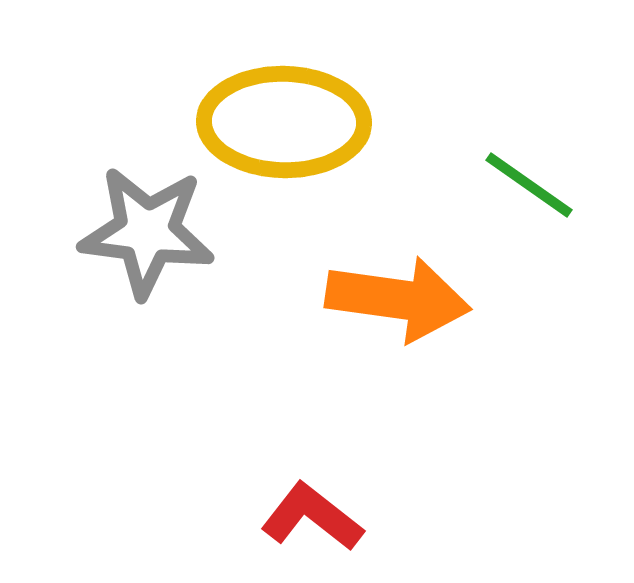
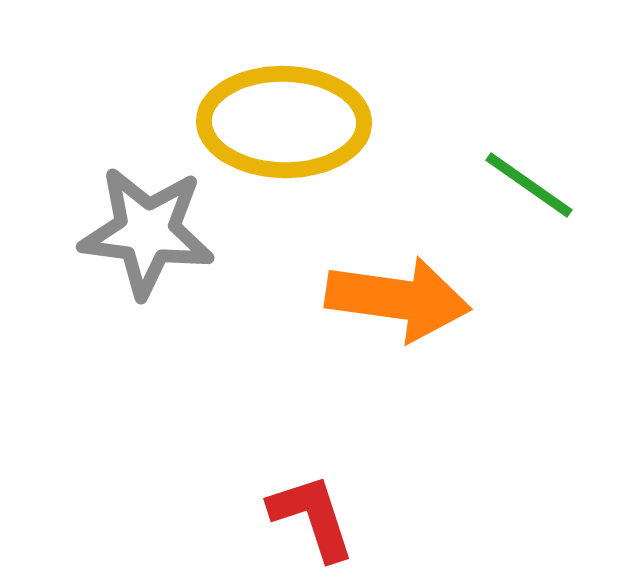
red L-shape: rotated 34 degrees clockwise
